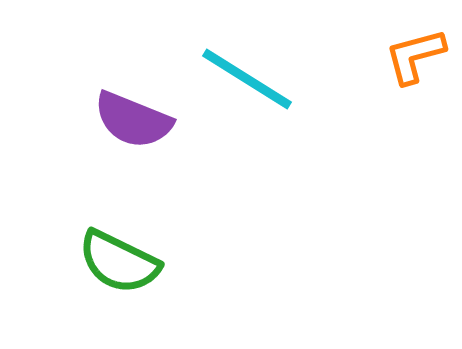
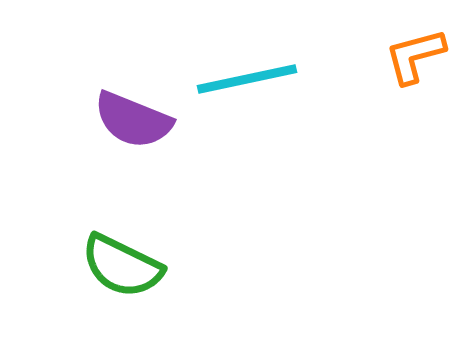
cyan line: rotated 44 degrees counterclockwise
green semicircle: moved 3 px right, 4 px down
